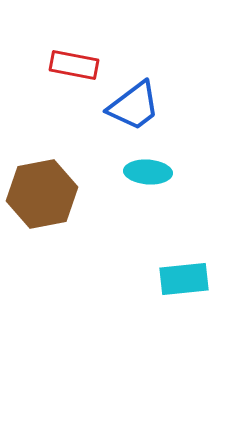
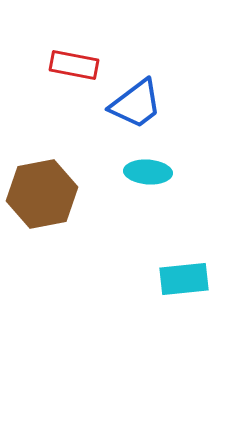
blue trapezoid: moved 2 px right, 2 px up
